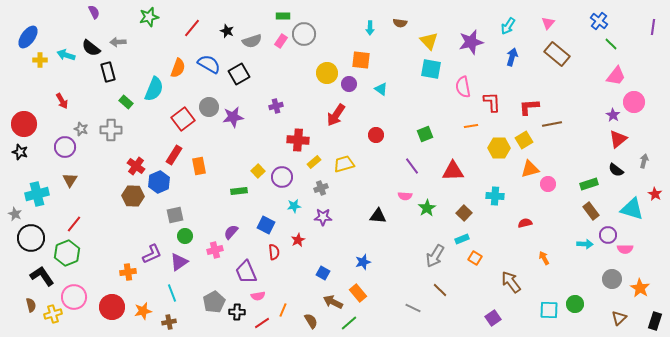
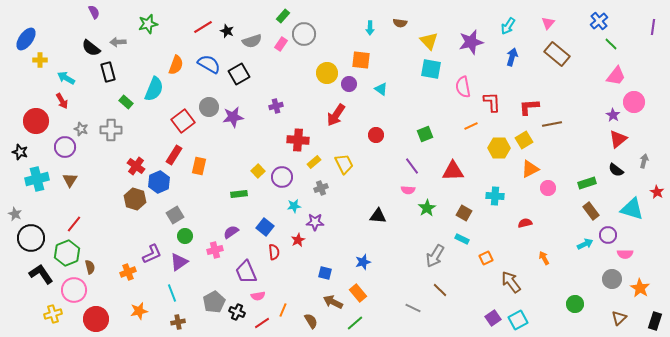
green rectangle at (283, 16): rotated 48 degrees counterclockwise
green star at (149, 17): moved 1 px left, 7 px down
blue cross at (599, 21): rotated 12 degrees clockwise
red line at (192, 28): moved 11 px right, 1 px up; rotated 18 degrees clockwise
blue ellipse at (28, 37): moved 2 px left, 2 px down
pink rectangle at (281, 41): moved 3 px down
cyan arrow at (66, 55): moved 23 px down; rotated 12 degrees clockwise
orange semicircle at (178, 68): moved 2 px left, 3 px up
red square at (183, 119): moved 2 px down
red circle at (24, 124): moved 12 px right, 3 px up
orange line at (471, 126): rotated 16 degrees counterclockwise
yellow trapezoid at (344, 164): rotated 80 degrees clockwise
orange rectangle at (199, 166): rotated 24 degrees clockwise
orange triangle at (530, 169): rotated 12 degrees counterclockwise
pink circle at (548, 184): moved 4 px down
green rectangle at (589, 184): moved 2 px left, 1 px up
green rectangle at (239, 191): moved 3 px down
cyan cross at (37, 194): moved 15 px up
red star at (655, 194): moved 2 px right, 2 px up
brown hexagon at (133, 196): moved 2 px right, 3 px down; rotated 15 degrees clockwise
pink semicircle at (405, 196): moved 3 px right, 6 px up
brown square at (464, 213): rotated 14 degrees counterclockwise
gray square at (175, 215): rotated 18 degrees counterclockwise
purple star at (323, 217): moved 8 px left, 5 px down
blue square at (266, 225): moved 1 px left, 2 px down; rotated 12 degrees clockwise
purple semicircle at (231, 232): rotated 14 degrees clockwise
cyan rectangle at (462, 239): rotated 48 degrees clockwise
cyan arrow at (585, 244): rotated 28 degrees counterclockwise
pink semicircle at (625, 249): moved 5 px down
orange square at (475, 258): moved 11 px right; rotated 32 degrees clockwise
orange cross at (128, 272): rotated 14 degrees counterclockwise
blue square at (323, 273): moved 2 px right; rotated 16 degrees counterclockwise
black L-shape at (42, 276): moved 1 px left, 2 px up
pink circle at (74, 297): moved 7 px up
brown semicircle at (31, 305): moved 59 px right, 38 px up
red circle at (112, 307): moved 16 px left, 12 px down
cyan square at (549, 310): moved 31 px left, 10 px down; rotated 30 degrees counterclockwise
orange star at (143, 311): moved 4 px left
black cross at (237, 312): rotated 21 degrees clockwise
brown cross at (169, 322): moved 9 px right
green line at (349, 323): moved 6 px right
